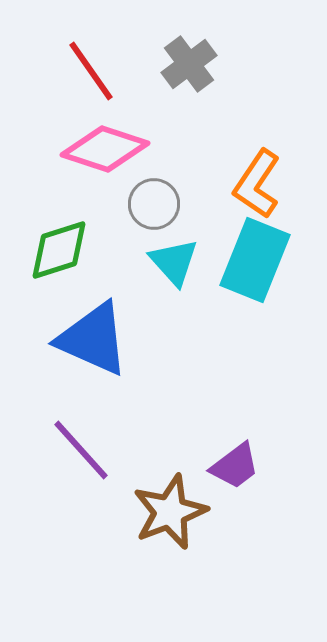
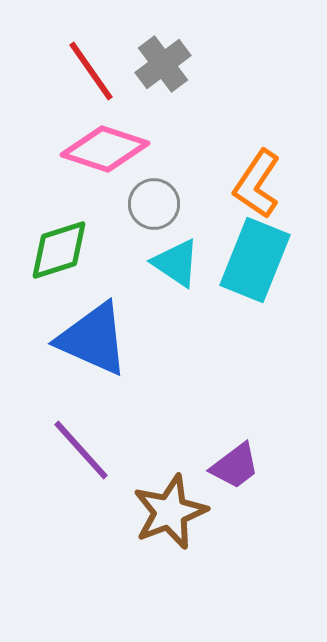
gray cross: moved 26 px left
cyan triangle: moved 2 px right, 1 px down; rotated 14 degrees counterclockwise
